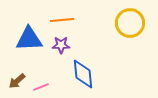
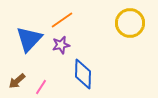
orange line: rotated 30 degrees counterclockwise
blue triangle: rotated 44 degrees counterclockwise
purple star: rotated 12 degrees counterclockwise
blue diamond: rotated 8 degrees clockwise
pink line: rotated 35 degrees counterclockwise
